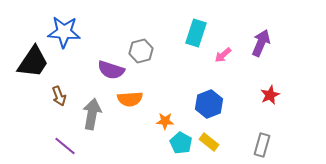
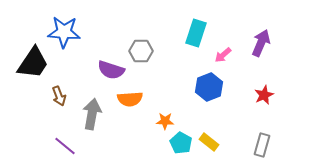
gray hexagon: rotated 15 degrees clockwise
black trapezoid: moved 1 px down
red star: moved 6 px left
blue hexagon: moved 17 px up
